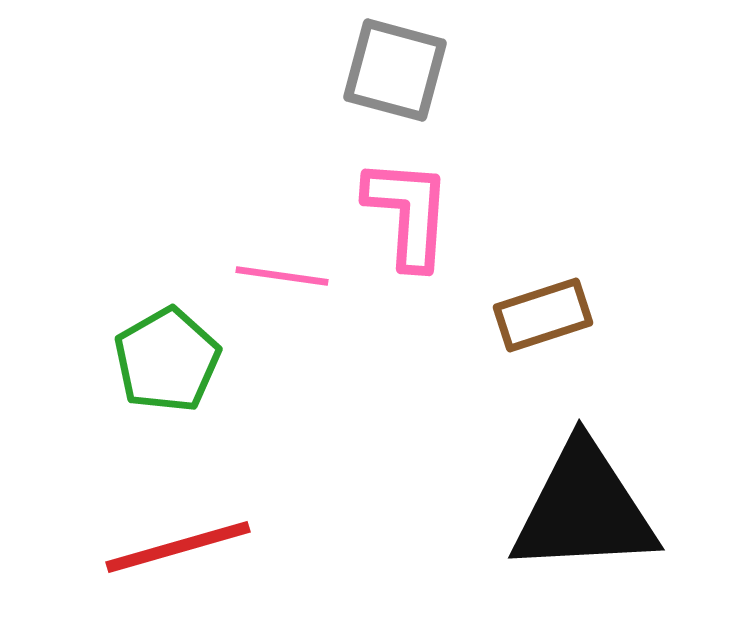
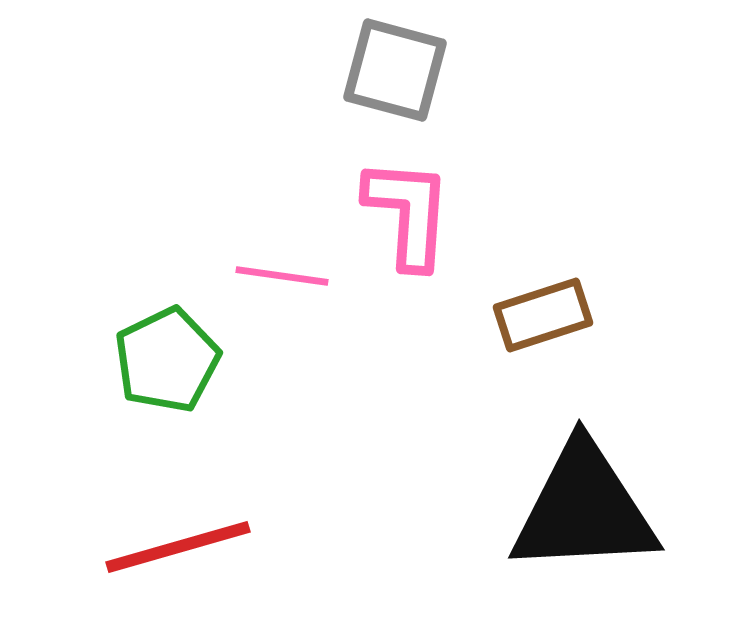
green pentagon: rotated 4 degrees clockwise
